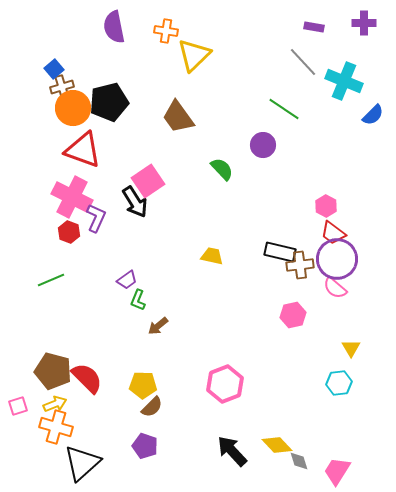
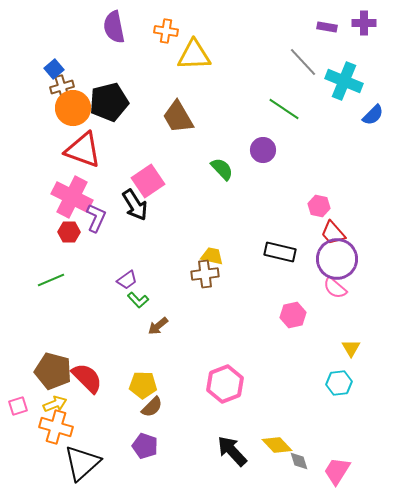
purple rectangle at (314, 27): moved 13 px right
yellow triangle at (194, 55): rotated 42 degrees clockwise
brown trapezoid at (178, 117): rotated 6 degrees clockwise
purple circle at (263, 145): moved 5 px down
black arrow at (135, 202): moved 3 px down
pink hexagon at (326, 206): moved 7 px left; rotated 15 degrees counterclockwise
red hexagon at (69, 232): rotated 20 degrees counterclockwise
red trapezoid at (333, 233): rotated 12 degrees clockwise
brown cross at (300, 265): moved 95 px left, 9 px down
green L-shape at (138, 300): rotated 65 degrees counterclockwise
